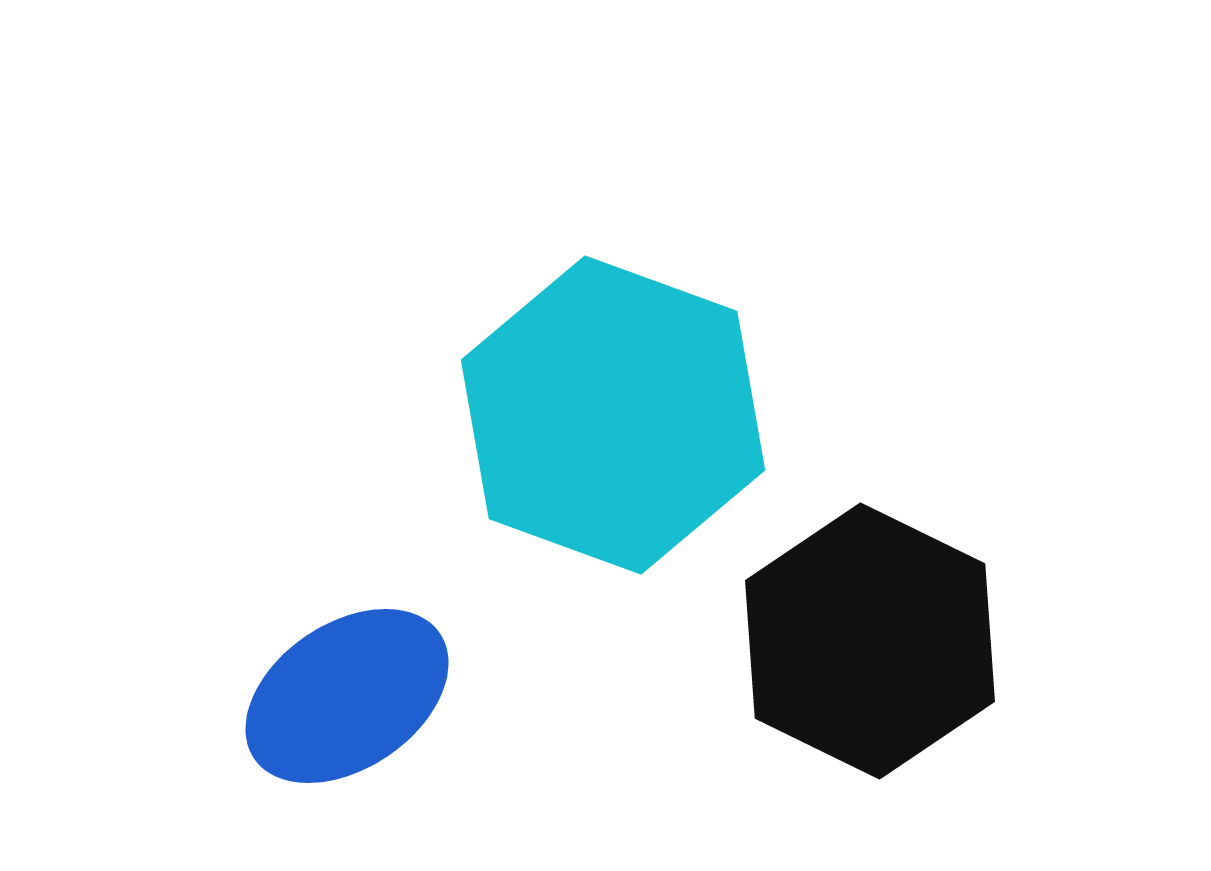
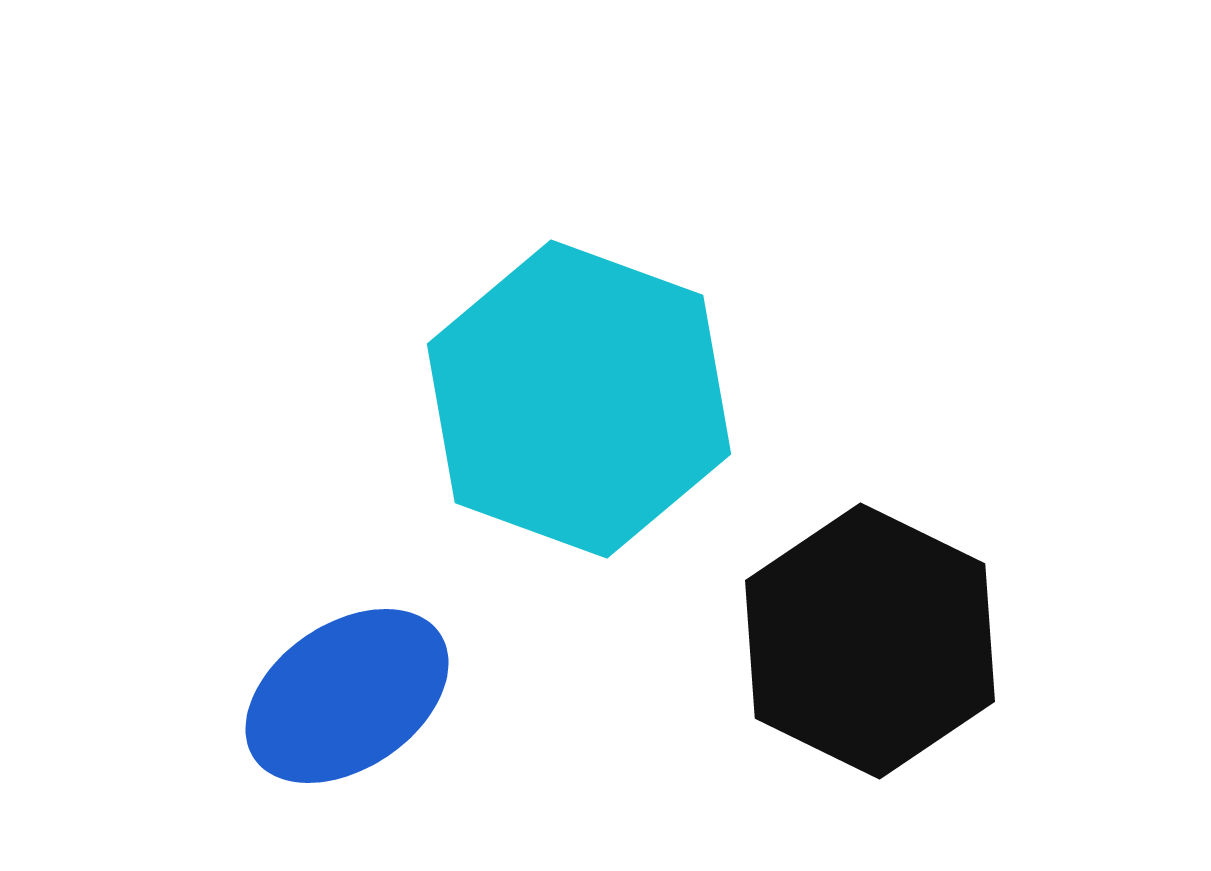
cyan hexagon: moved 34 px left, 16 px up
